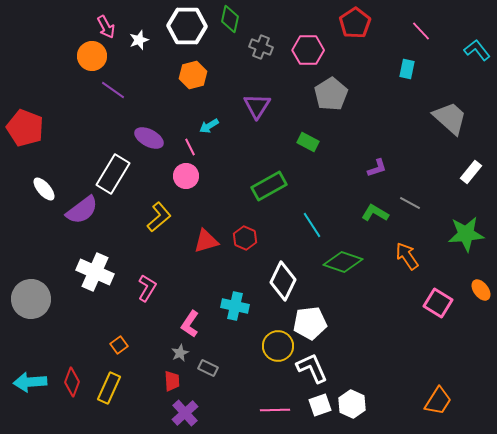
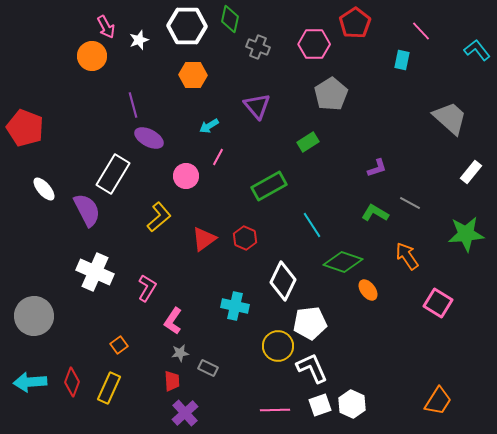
gray cross at (261, 47): moved 3 px left
pink hexagon at (308, 50): moved 6 px right, 6 px up
cyan rectangle at (407, 69): moved 5 px left, 9 px up
orange hexagon at (193, 75): rotated 16 degrees clockwise
purple line at (113, 90): moved 20 px right, 15 px down; rotated 40 degrees clockwise
purple triangle at (257, 106): rotated 12 degrees counterclockwise
green rectangle at (308, 142): rotated 60 degrees counterclockwise
pink line at (190, 147): moved 28 px right, 10 px down; rotated 54 degrees clockwise
purple semicircle at (82, 210): moved 5 px right; rotated 80 degrees counterclockwise
red triangle at (206, 241): moved 2 px left, 2 px up; rotated 20 degrees counterclockwise
orange ellipse at (481, 290): moved 113 px left
gray circle at (31, 299): moved 3 px right, 17 px down
pink L-shape at (190, 324): moved 17 px left, 3 px up
gray star at (180, 353): rotated 18 degrees clockwise
